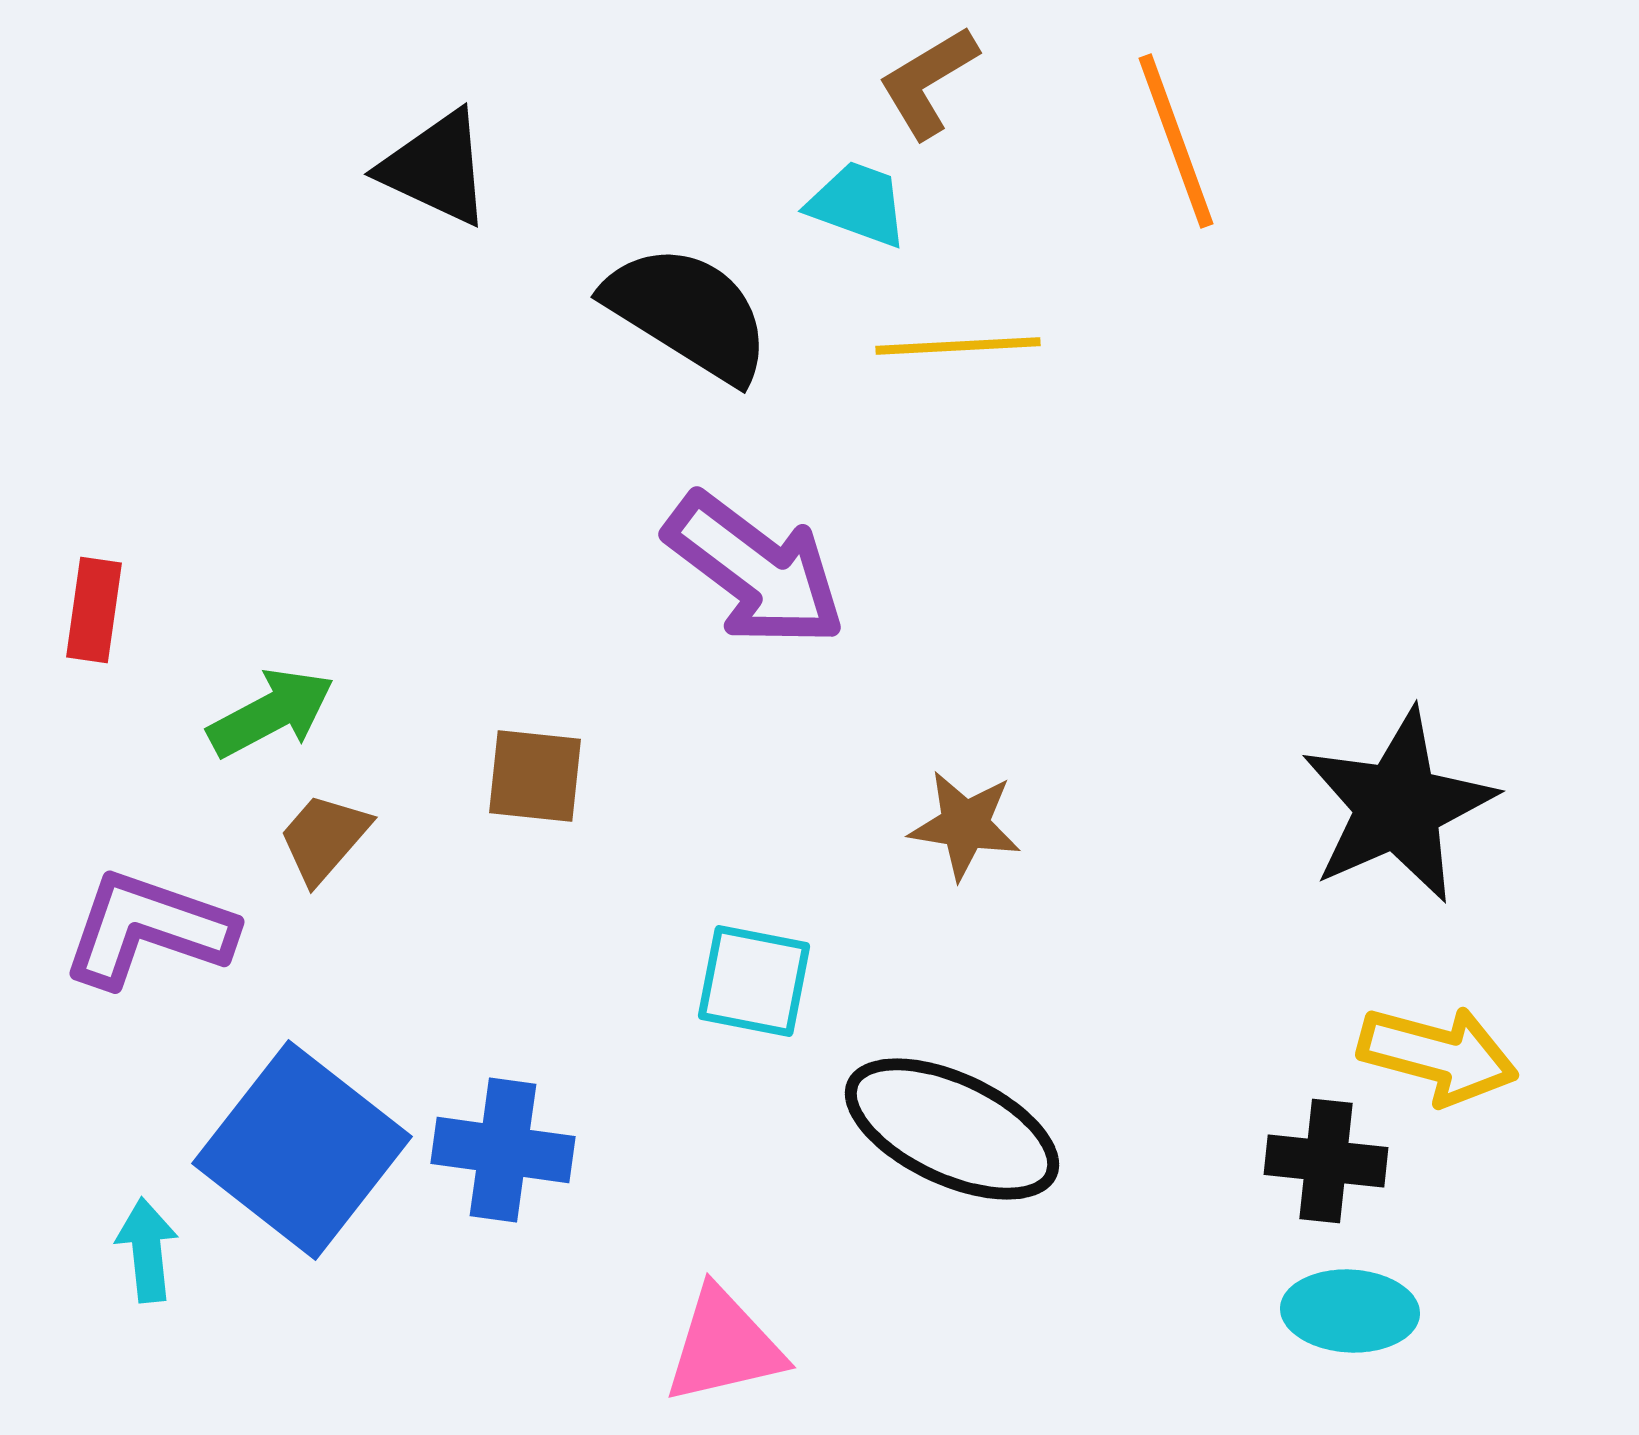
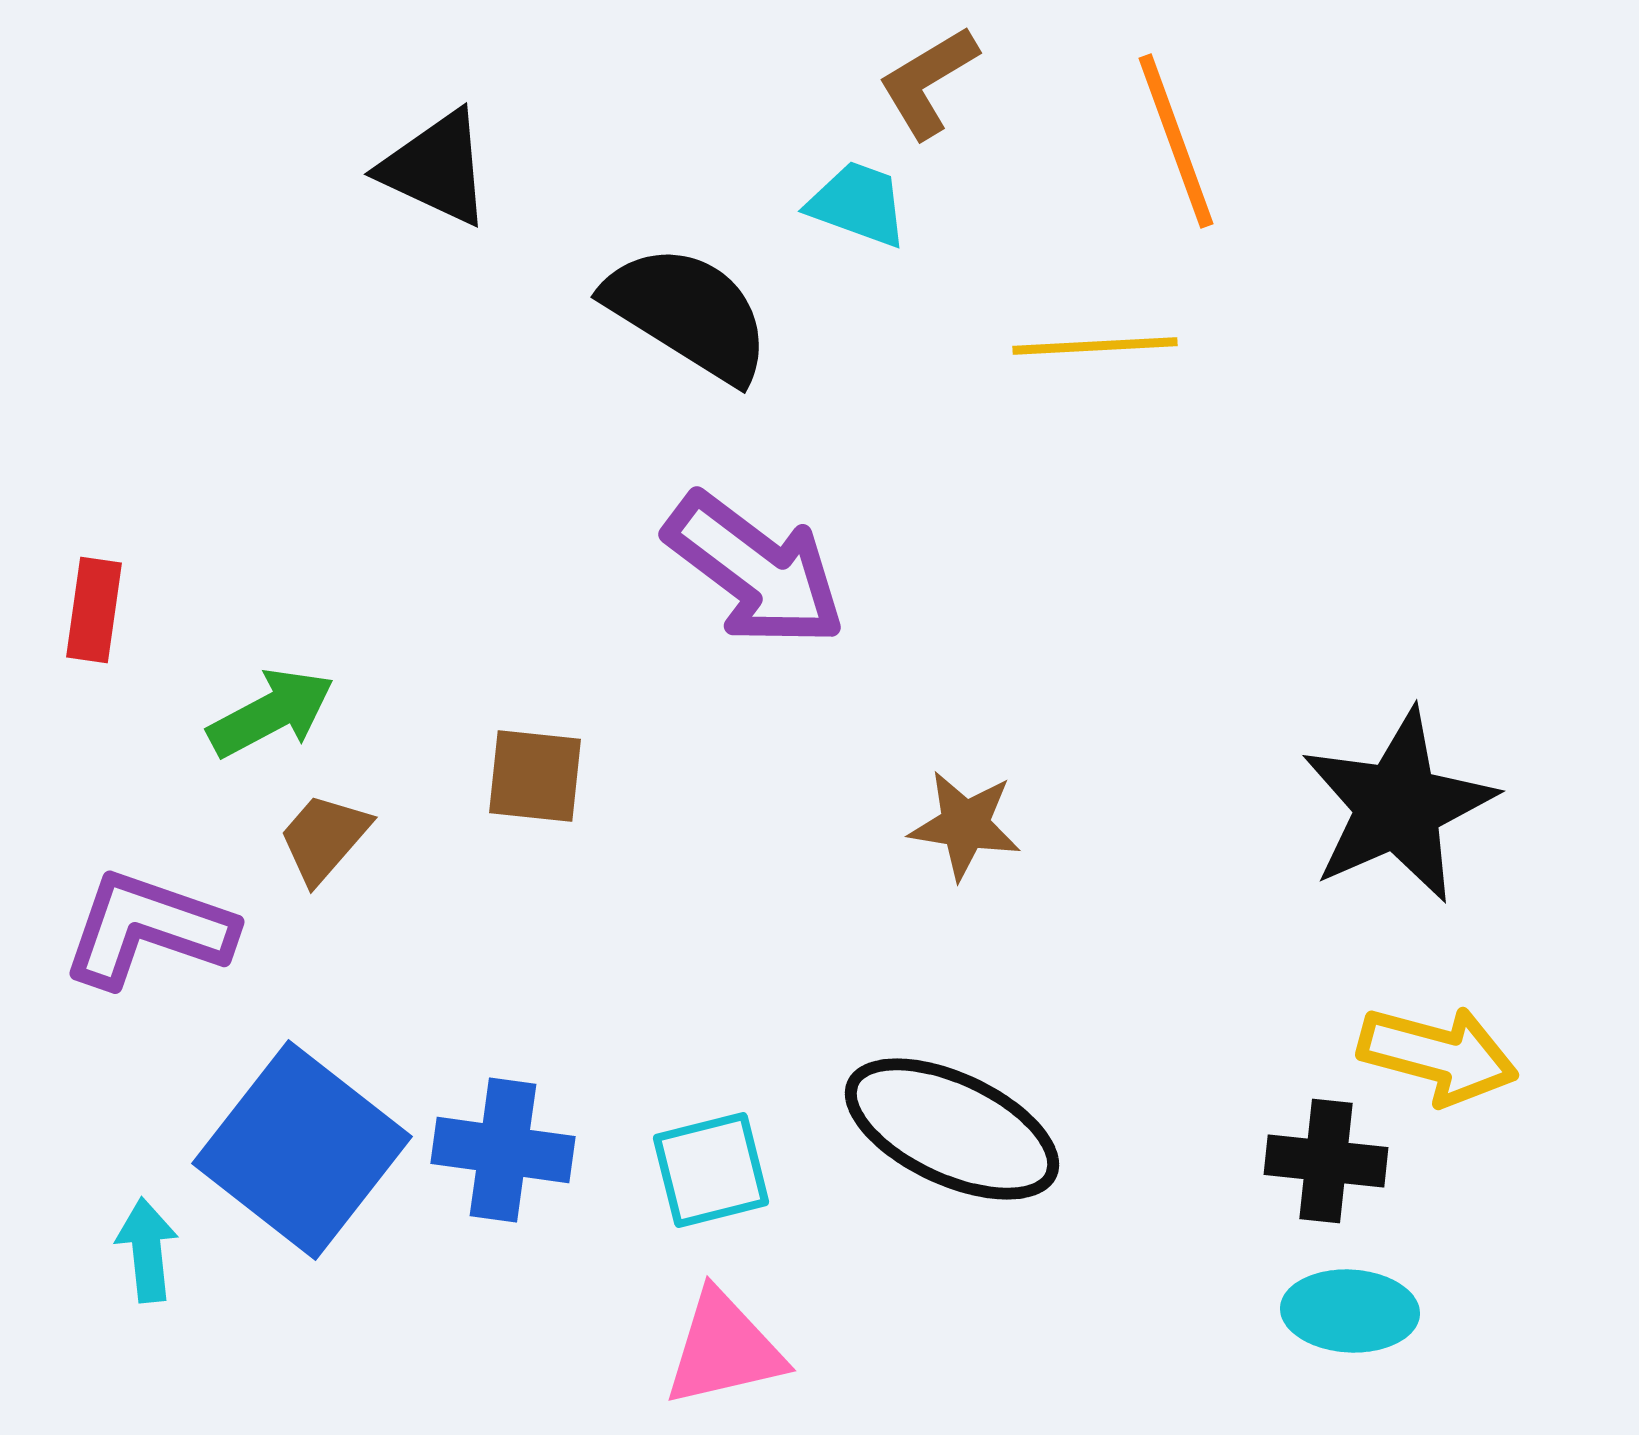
yellow line: moved 137 px right
cyan square: moved 43 px left, 189 px down; rotated 25 degrees counterclockwise
pink triangle: moved 3 px down
